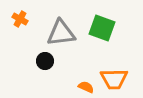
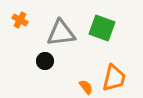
orange cross: moved 1 px down
orange trapezoid: moved 1 px up; rotated 76 degrees counterclockwise
orange semicircle: rotated 28 degrees clockwise
